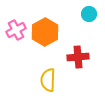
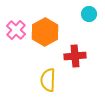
pink cross: rotated 18 degrees counterclockwise
red cross: moved 3 px left, 1 px up
